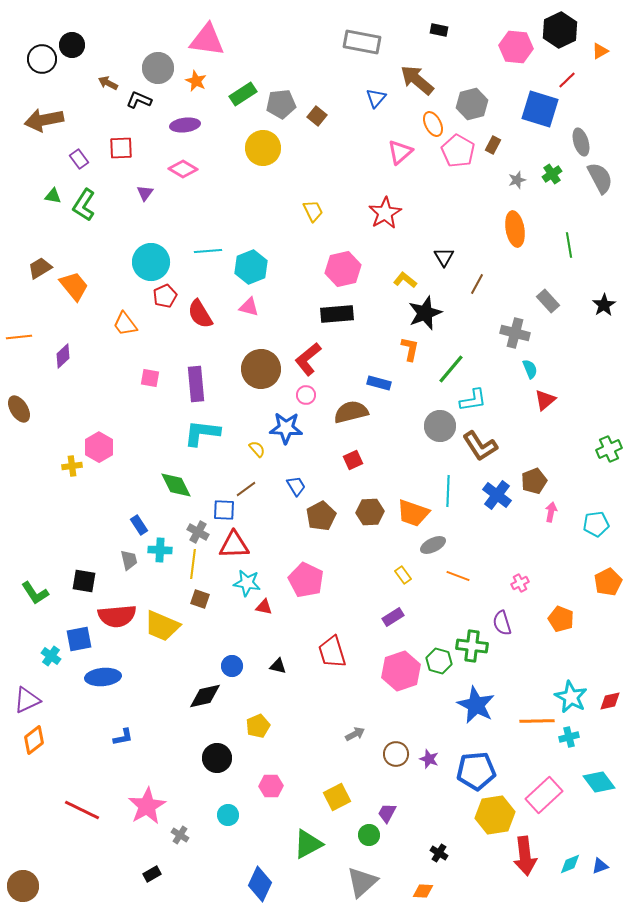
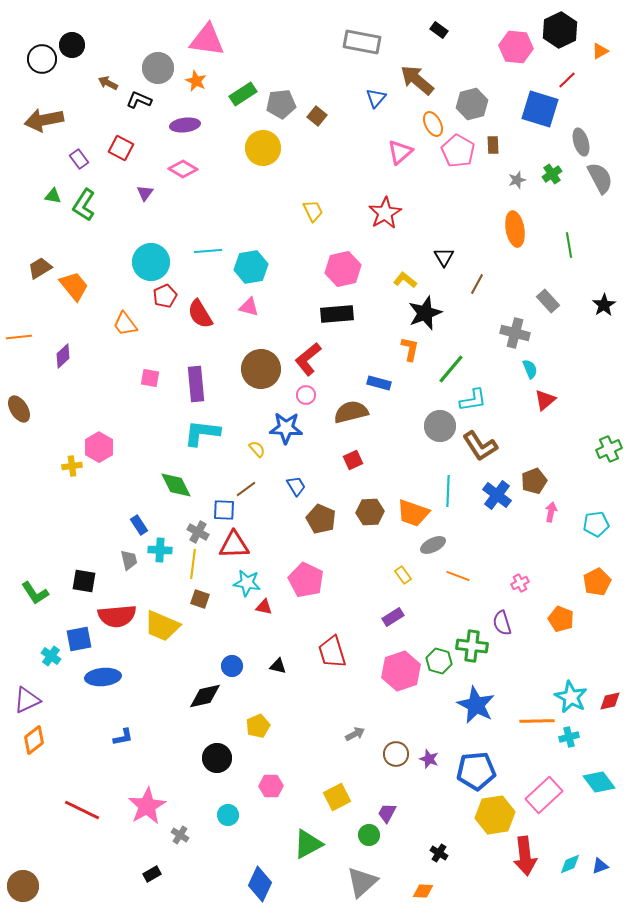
black rectangle at (439, 30): rotated 24 degrees clockwise
brown rectangle at (493, 145): rotated 30 degrees counterclockwise
red square at (121, 148): rotated 30 degrees clockwise
cyan hexagon at (251, 267): rotated 12 degrees clockwise
brown pentagon at (321, 516): moved 3 px down; rotated 20 degrees counterclockwise
orange pentagon at (608, 582): moved 11 px left
